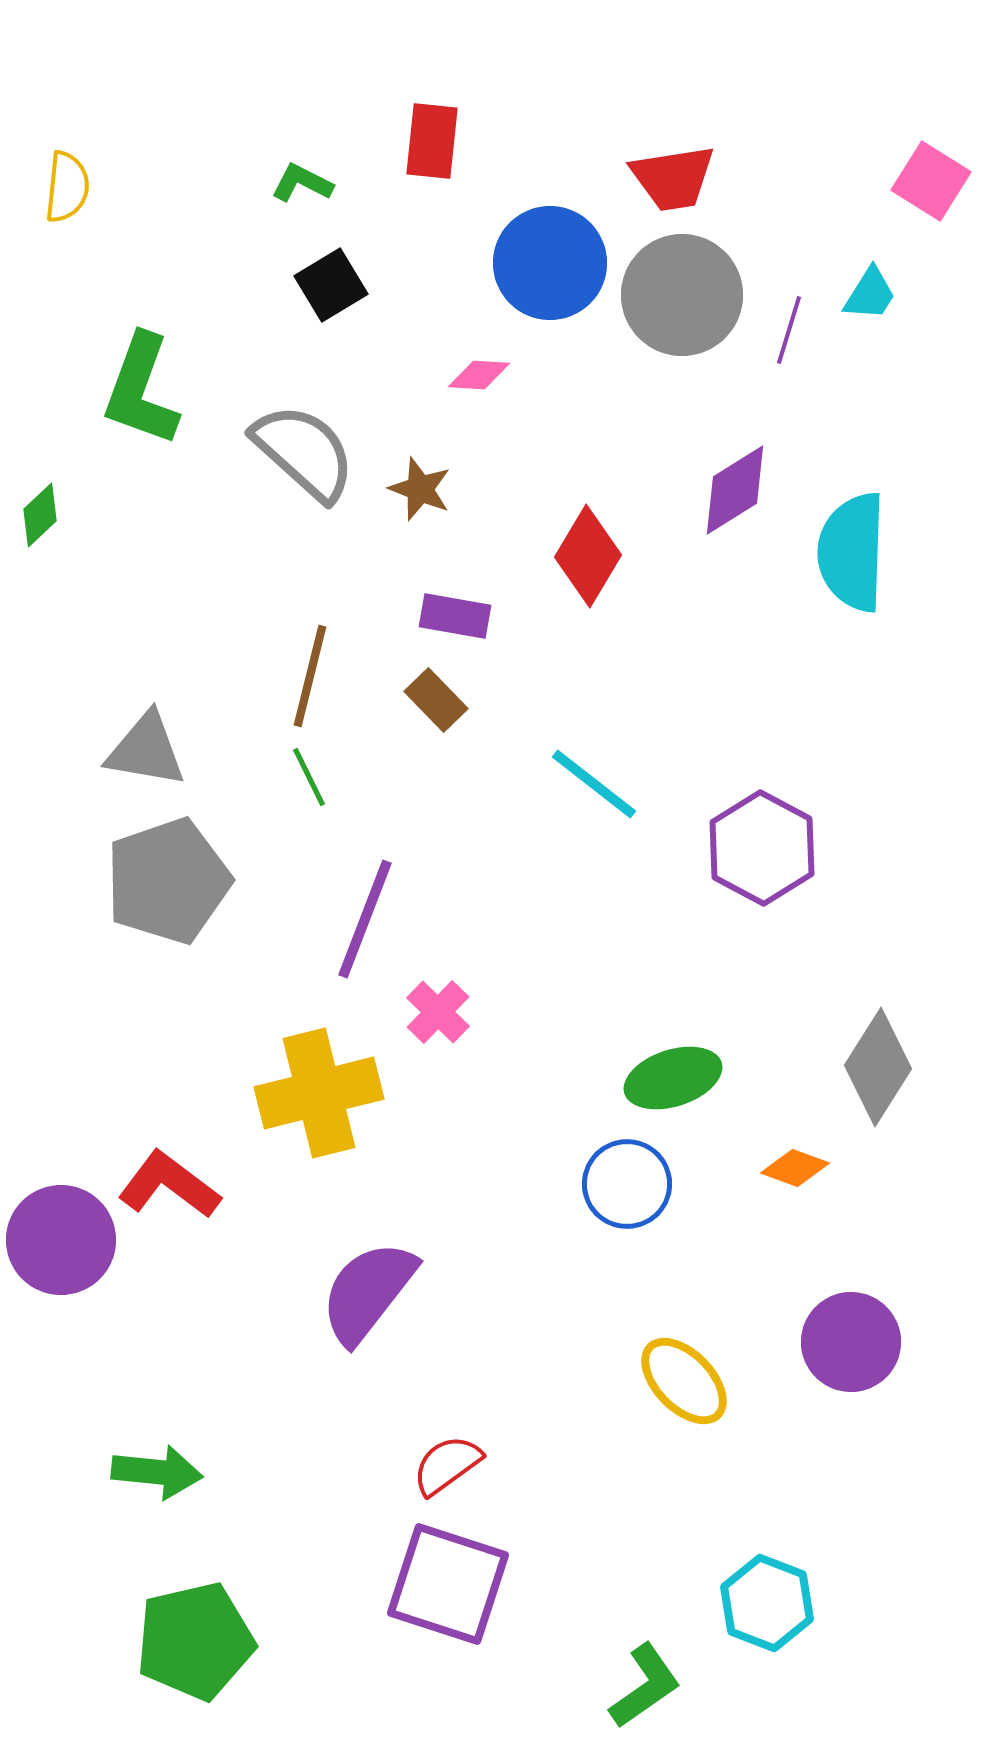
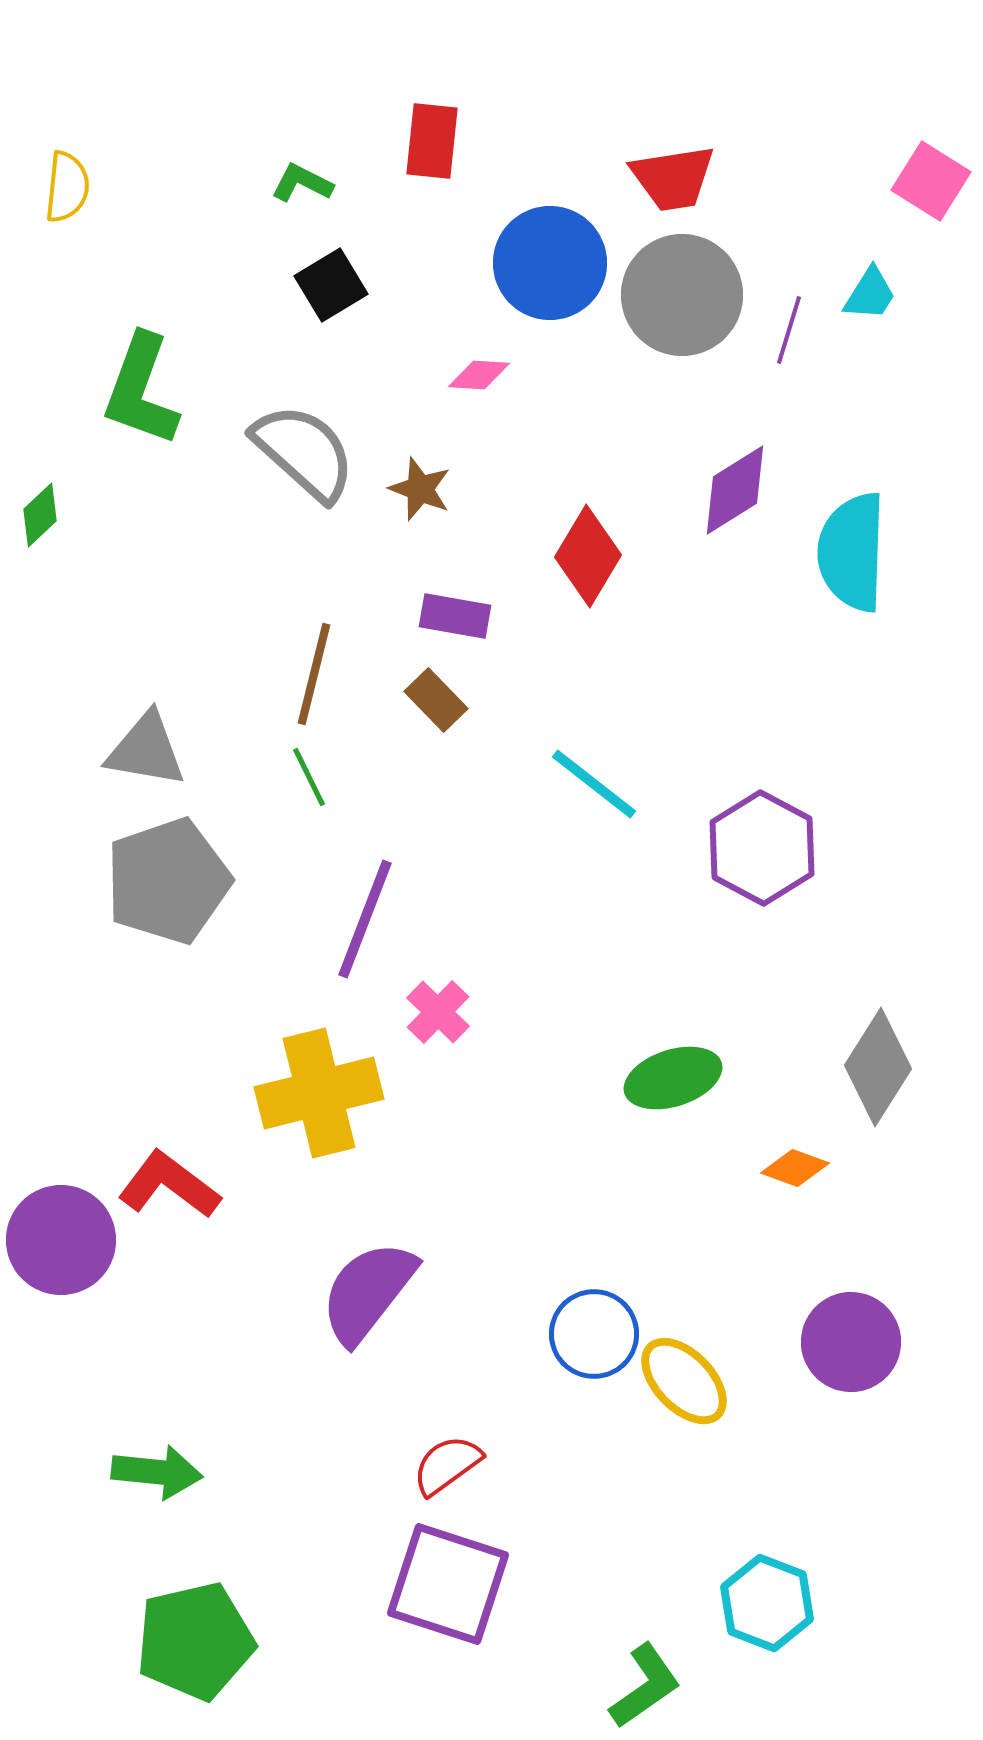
brown line at (310, 676): moved 4 px right, 2 px up
blue circle at (627, 1184): moved 33 px left, 150 px down
